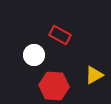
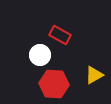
white circle: moved 6 px right
red hexagon: moved 2 px up
